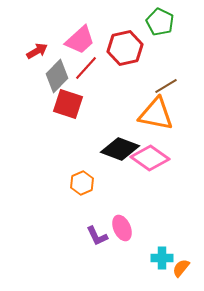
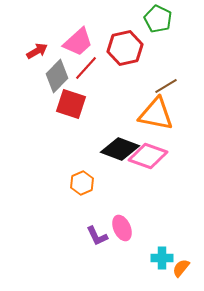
green pentagon: moved 2 px left, 3 px up
pink trapezoid: moved 2 px left, 2 px down
red square: moved 3 px right
pink diamond: moved 2 px left, 2 px up; rotated 15 degrees counterclockwise
